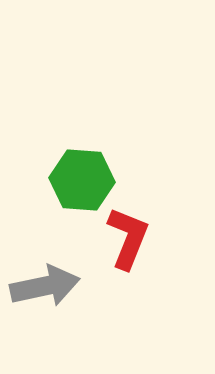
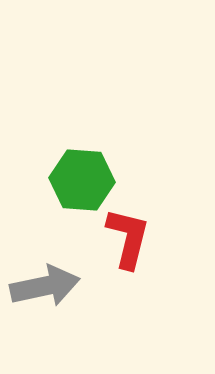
red L-shape: rotated 8 degrees counterclockwise
